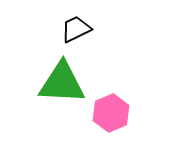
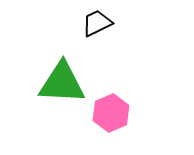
black trapezoid: moved 21 px right, 6 px up
